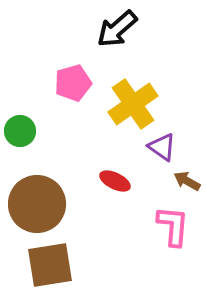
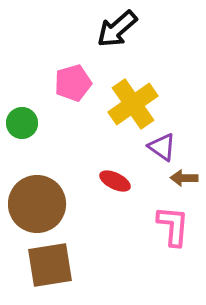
green circle: moved 2 px right, 8 px up
brown arrow: moved 3 px left, 3 px up; rotated 28 degrees counterclockwise
